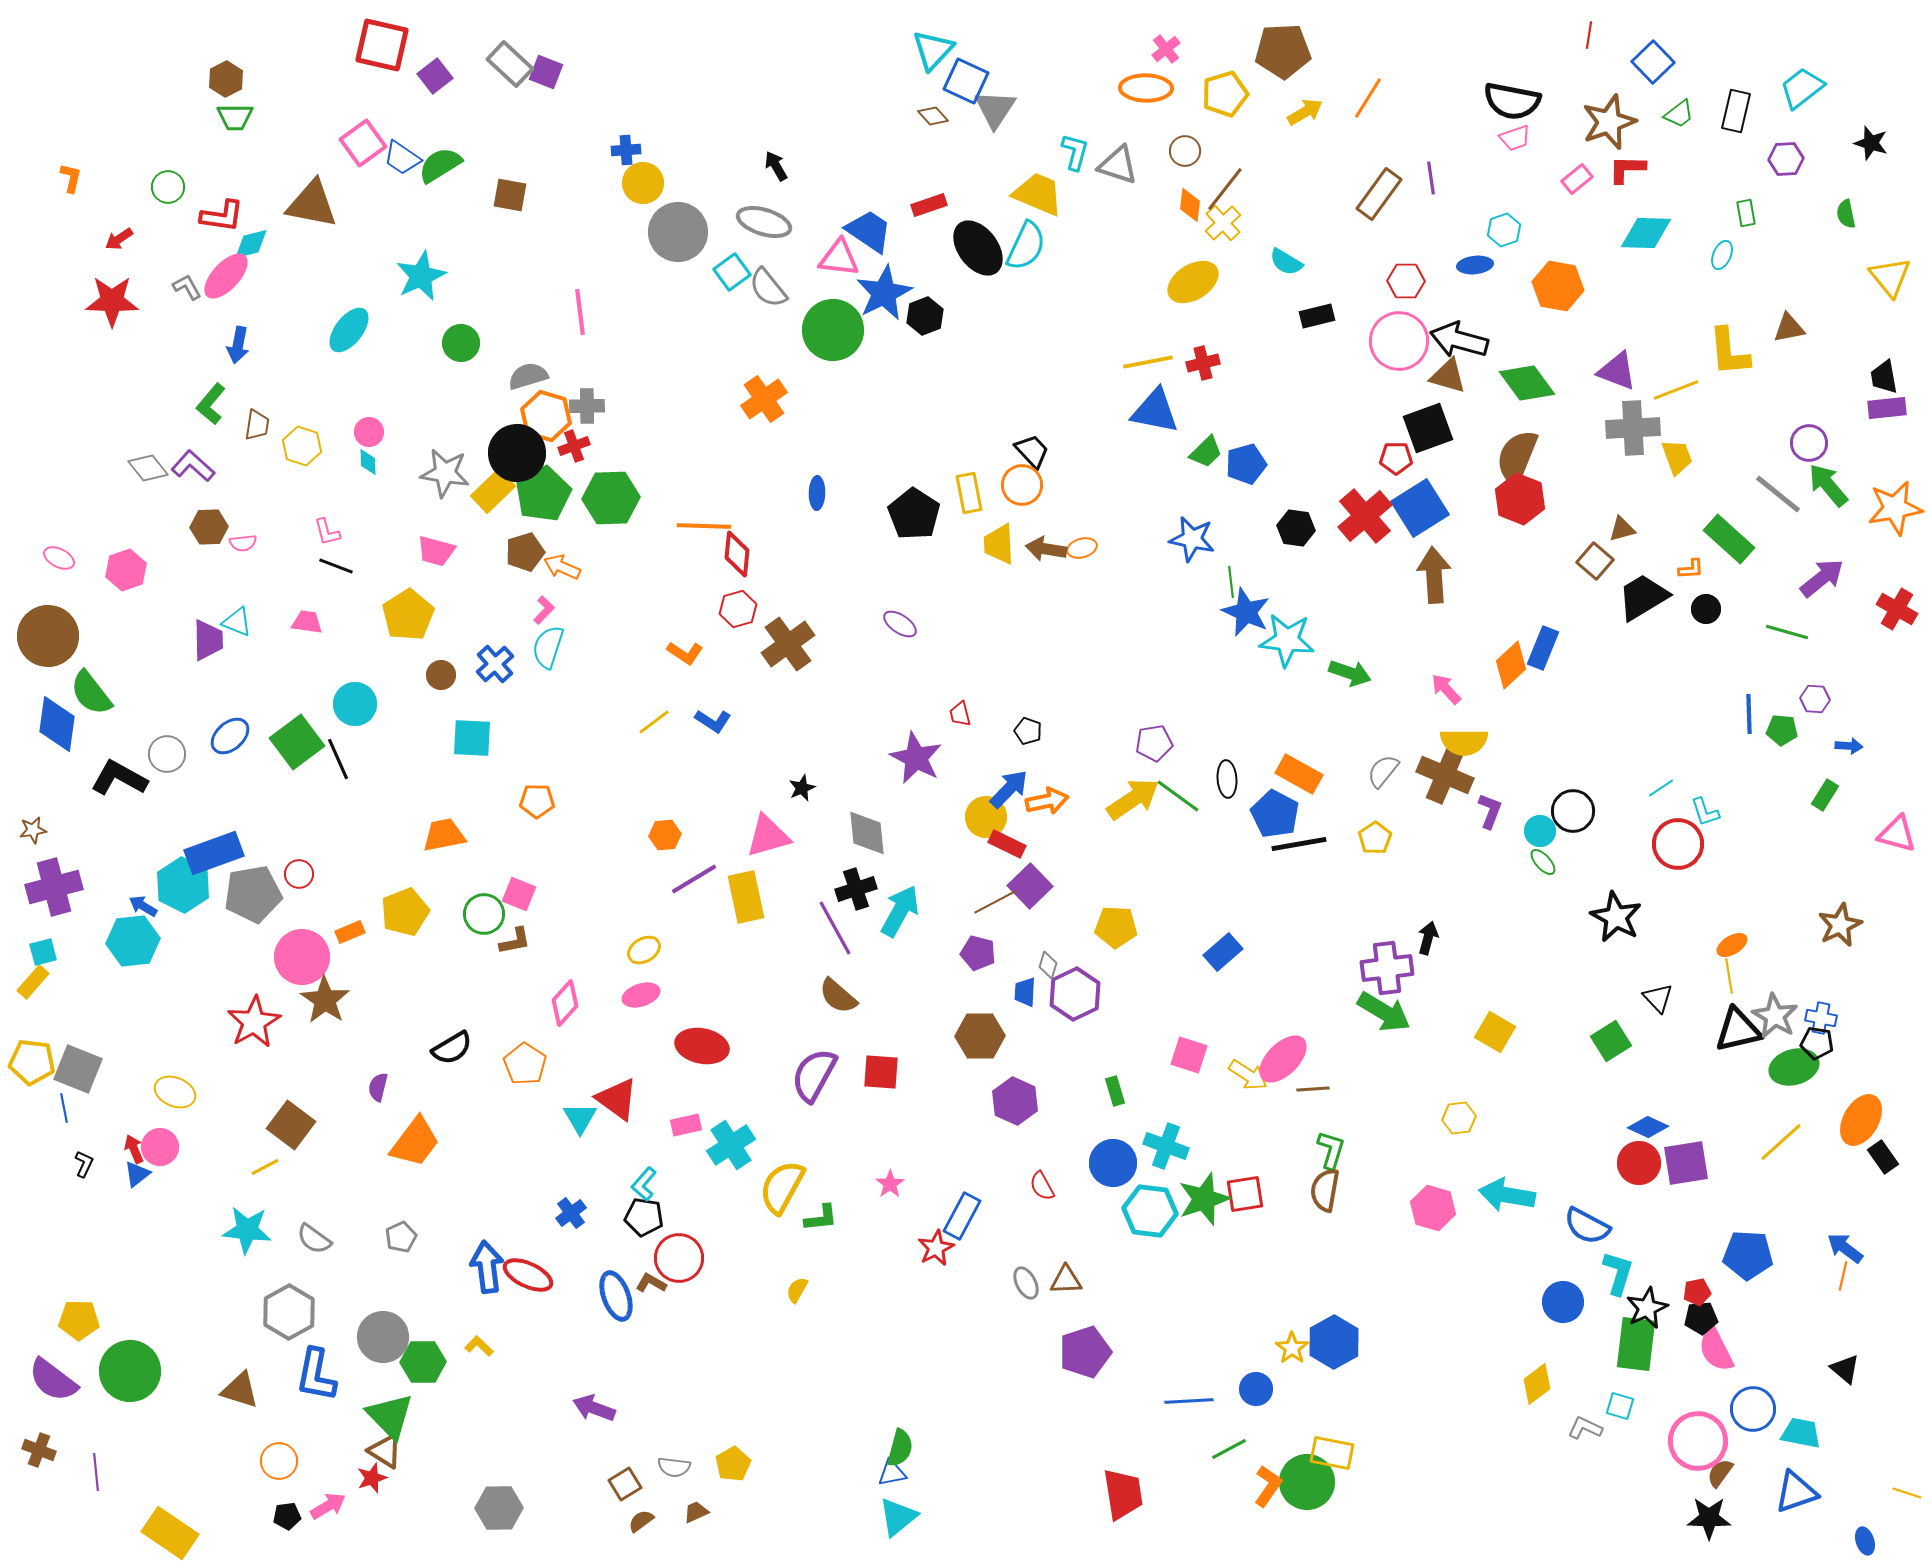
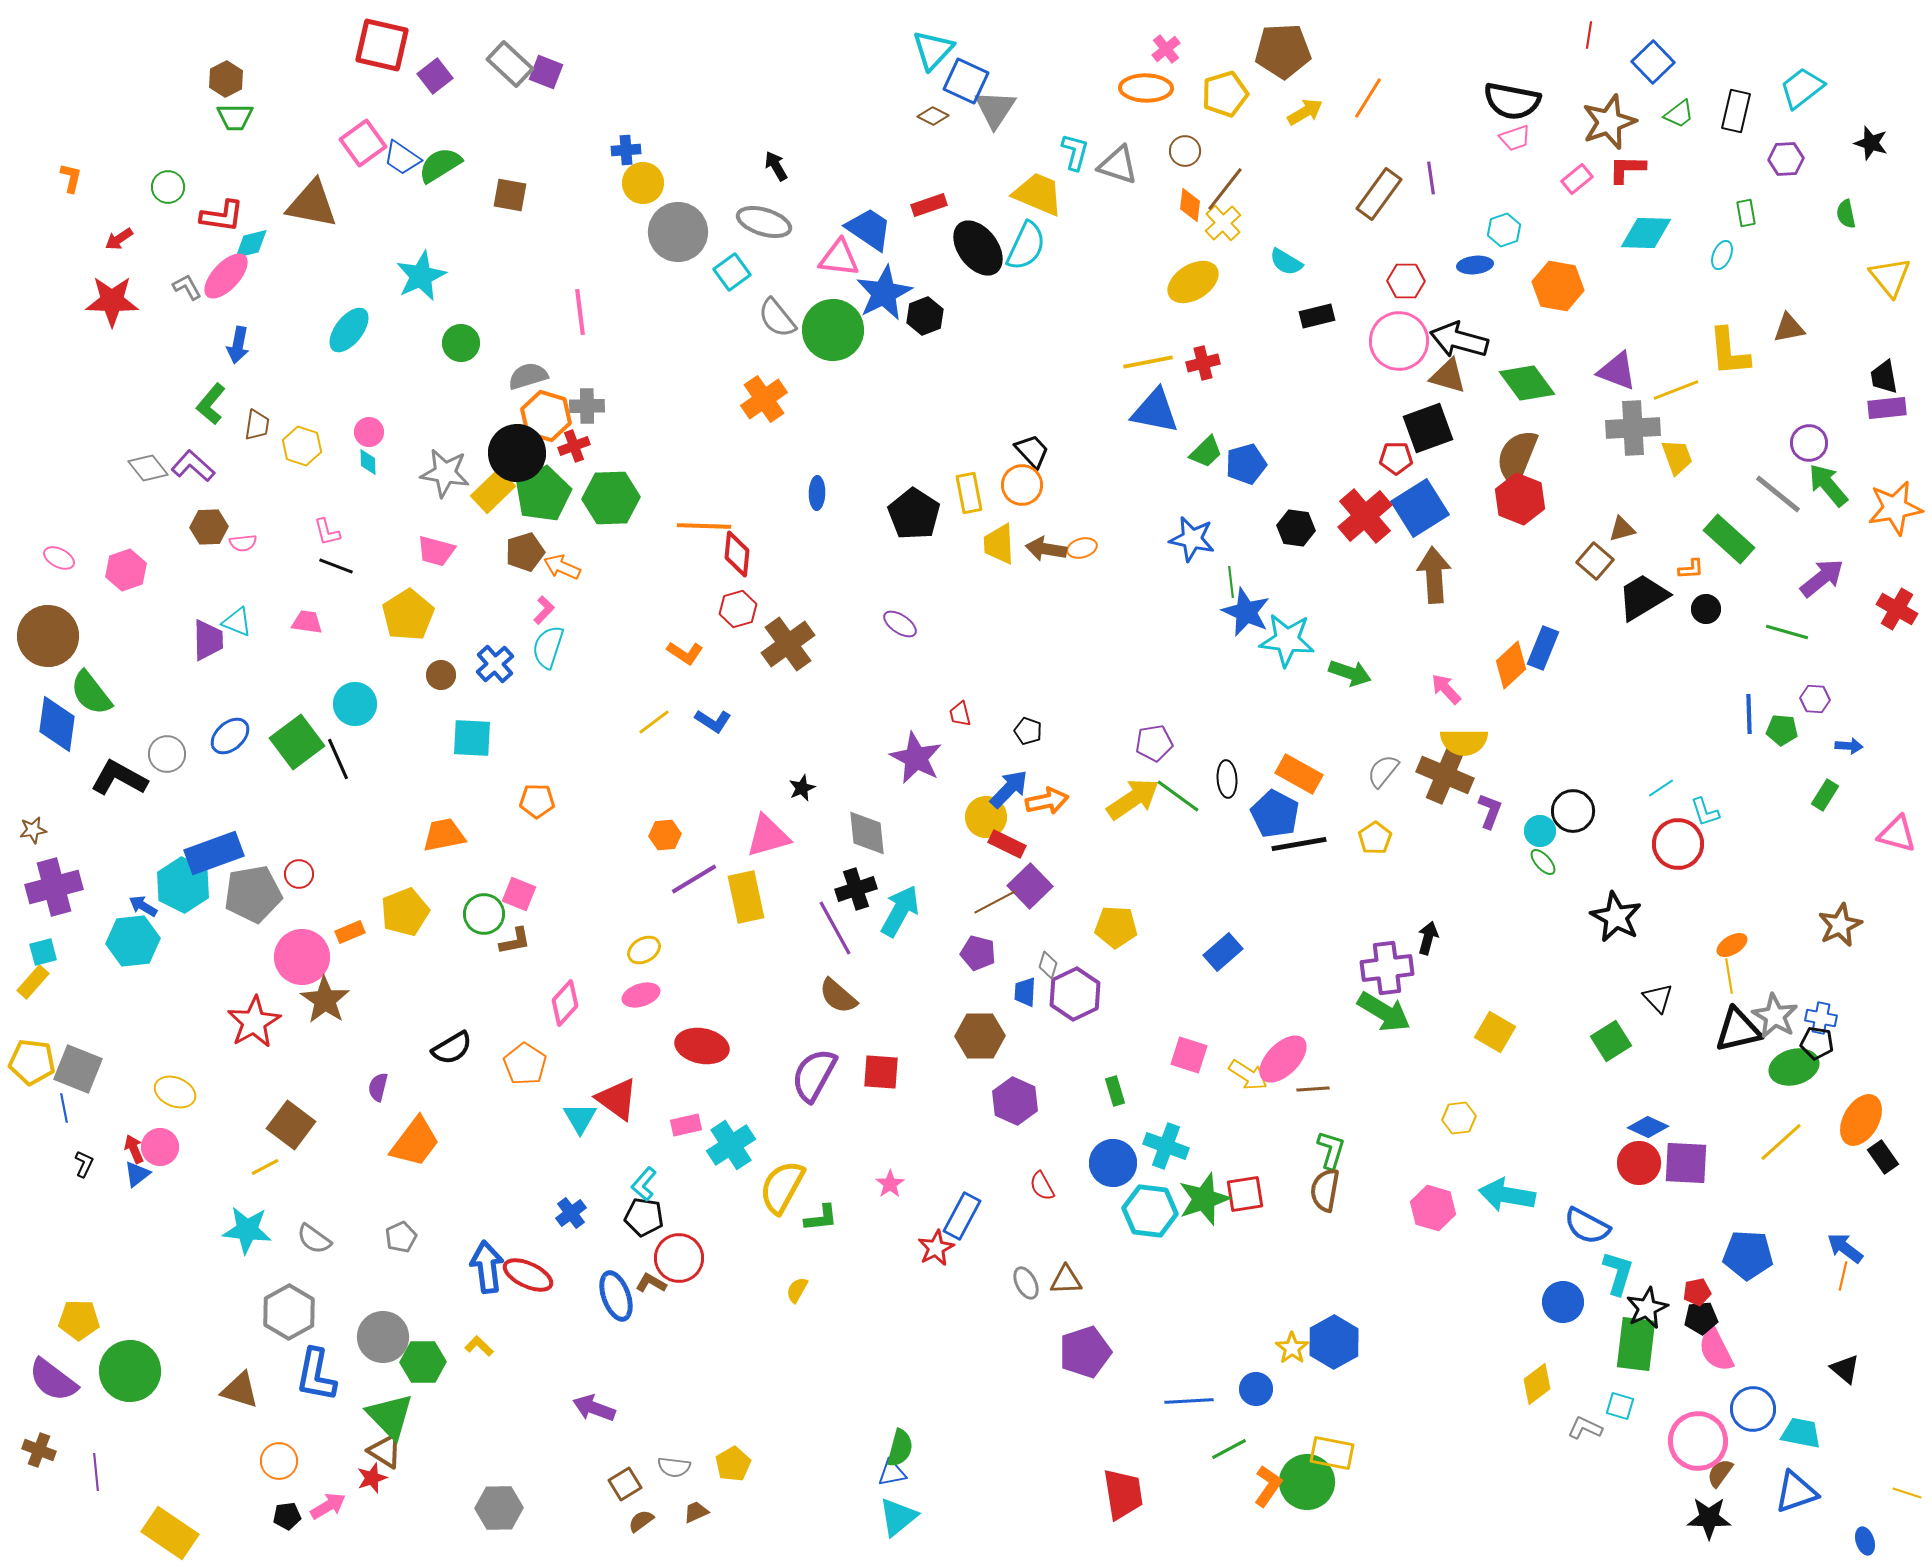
brown diamond at (933, 116): rotated 20 degrees counterclockwise
blue trapezoid at (869, 231): moved 2 px up
gray semicircle at (768, 288): moved 9 px right, 30 px down
purple square at (1686, 1163): rotated 12 degrees clockwise
